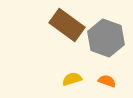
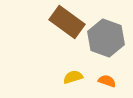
brown rectangle: moved 3 px up
yellow semicircle: moved 1 px right, 2 px up
